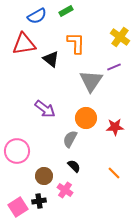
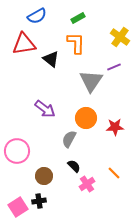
green rectangle: moved 12 px right, 7 px down
gray semicircle: moved 1 px left
pink cross: moved 22 px right, 6 px up; rotated 21 degrees clockwise
